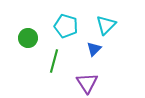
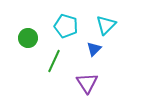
green line: rotated 10 degrees clockwise
